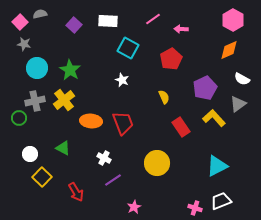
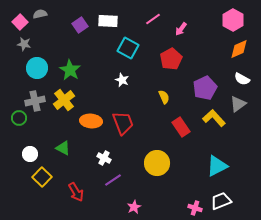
purple square: moved 6 px right; rotated 14 degrees clockwise
pink arrow: rotated 56 degrees counterclockwise
orange diamond: moved 10 px right, 1 px up
